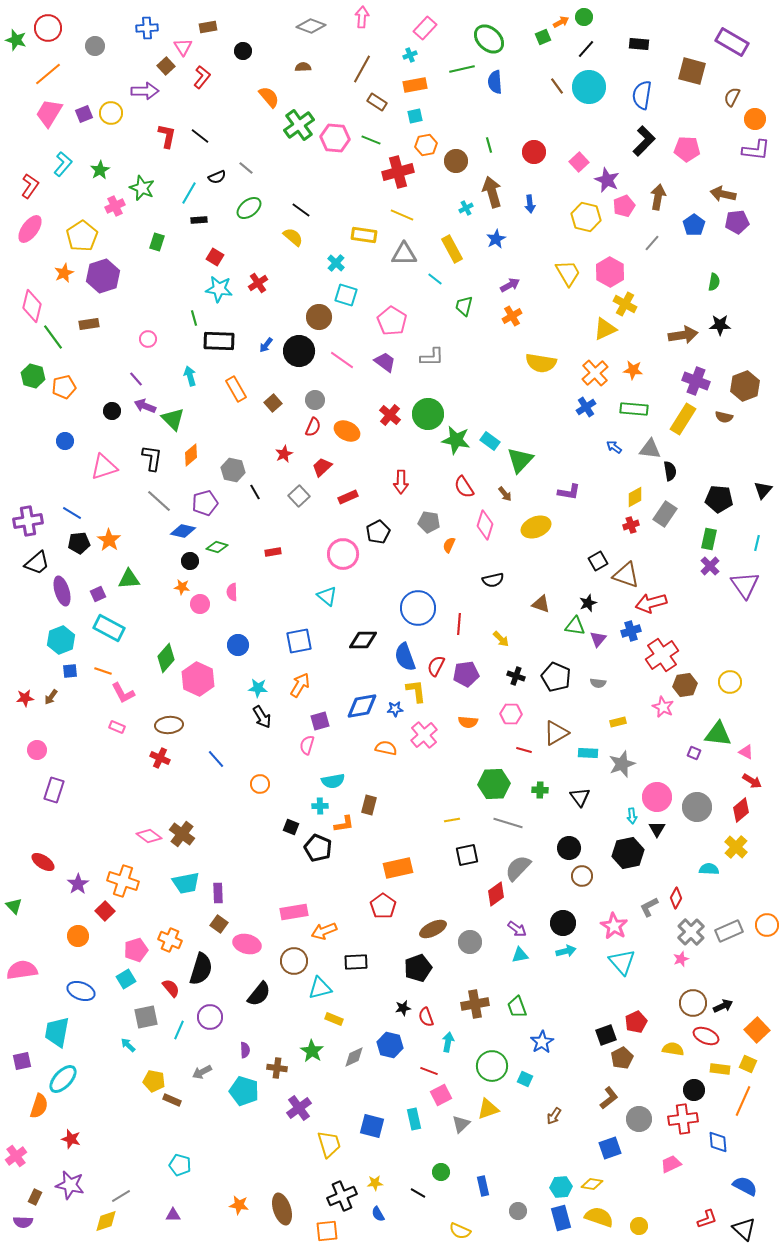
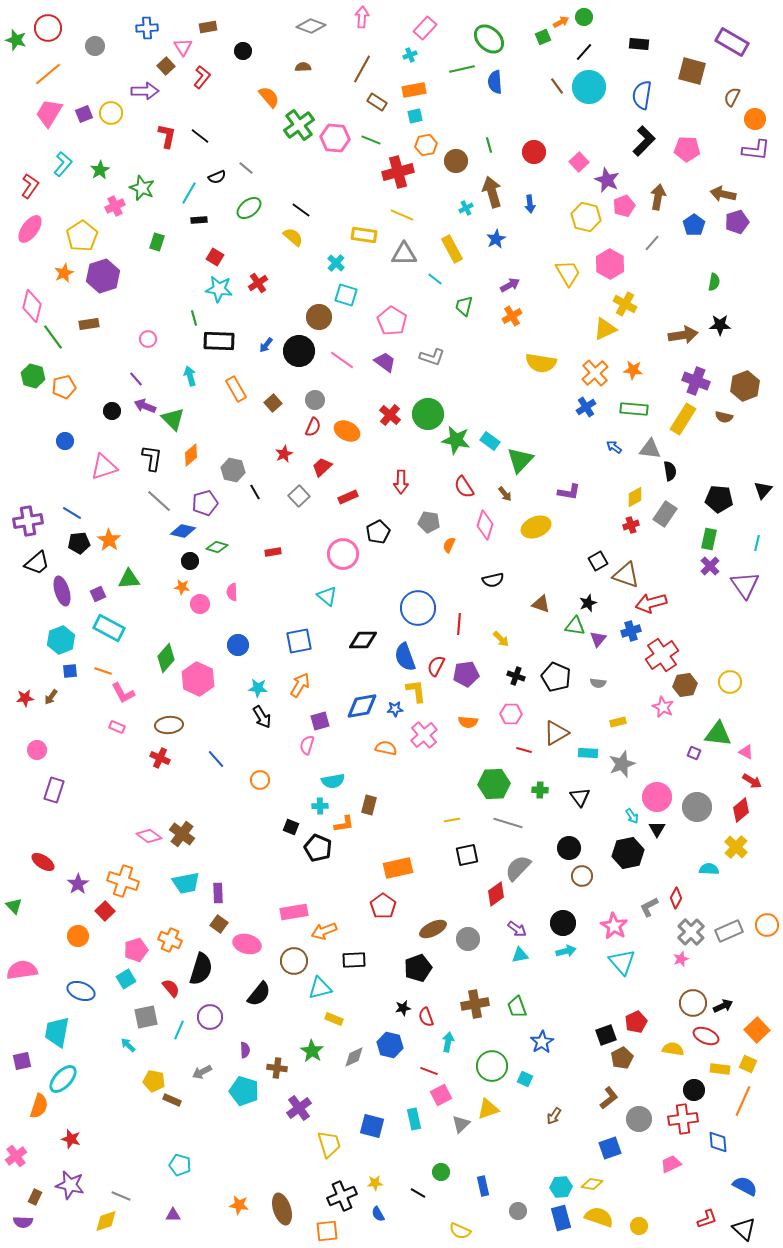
black line at (586, 49): moved 2 px left, 3 px down
orange rectangle at (415, 85): moved 1 px left, 5 px down
purple pentagon at (737, 222): rotated 10 degrees counterclockwise
pink hexagon at (610, 272): moved 8 px up
gray L-shape at (432, 357): rotated 20 degrees clockwise
orange circle at (260, 784): moved 4 px up
cyan arrow at (632, 816): rotated 28 degrees counterclockwise
gray circle at (470, 942): moved 2 px left, 3 px up
black rectangle at (356, 962): moved 2 px left, 2 px up
gray line at (121, 1196): rotated 54 degrees clockwise
